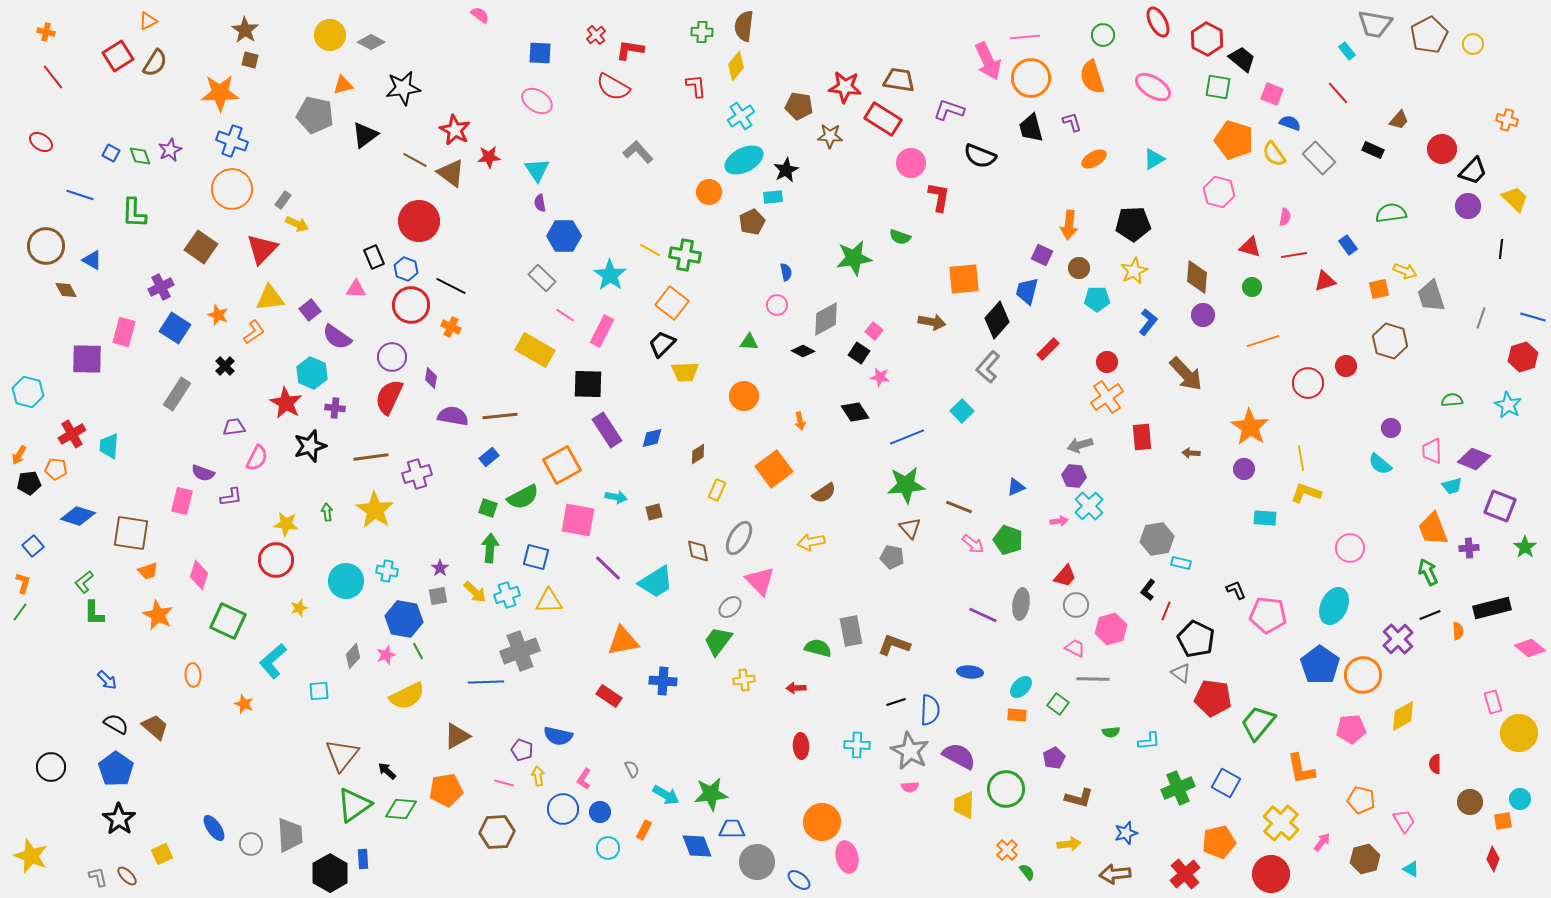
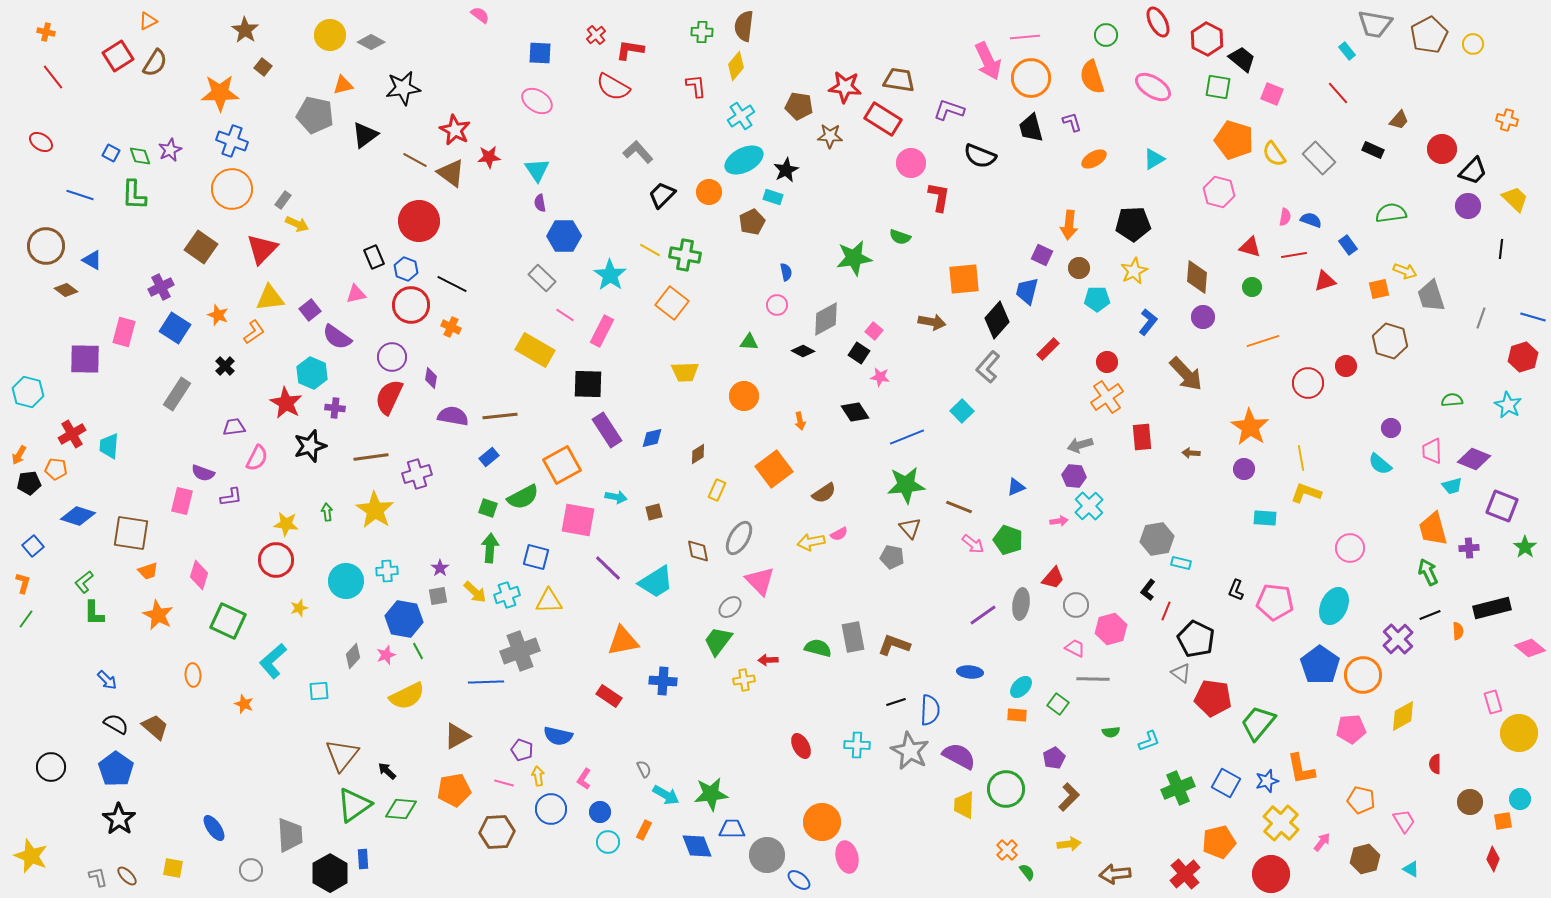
green circle at (1103, 35): moved 3 px right
brown square at (250, 60): moved 13 px right, 7 px down; rotated 24 degrees clockwise
blue semicircle at (1290, 123): moved 21 px right, 97 px down
cyan rectangle at (773, 197): rotated 24 degrees clockwise
green L-shape at (134, 213): moved 18 px up
black line at (451, 286): moved 1 px right, 2 px up
pink triangle at (356, 289): moved 5 px down; rotated 15 degrees counterclockwise
brown diamond at (66, 290): rotated 25 degrees counterclockwise
purple circle at (1203, 315): moved 2 px down
black trapezoid at (662, 344): moved 149 px up
purple square at (87, 359): moved 2 px left
purple square at (1500, 506): moved 2 px right
orange trapezoid at (1433, 529): rotated 6 degrees clockwise
cyan cross at (387, 571): rotated 15 degrees counterclockwise
red trapezoid at (1065, 576): moved 12 px left, 2 px down
black L-shape at (1236, 590): rotated 135 degrees counterclockwise
green line at (20, 612): moved 6 px right, 7 px down
purple line at (983, 615): rotated 60 degrees counterclockwise
pink pentagon at (1268, 615): moved 7 px right, 13 px up
gray rectangle at (851, 631): moved 2 px right, 6 px down
red arrow at (796, 688): moved 28 px left, 28 px up
cyan L-shape at (1149, 741): rotated 15 degrees counterclockwise
red ellipse at (801, 746): rotated 25 degrees counterclockwise
gray semicircle at (632, 769): moved 12 px right
pink semicircle at (910, 787): moved 71 px left, 253 px up; rotated 24 degrees counterclockwise
orange pentagon at (446, 790): moved 8 px right
brown L-shape at (1079, 798): moved 10 px left, 1 px up; rotated 60 degrees counterclockwise
blue circle at (563, 809): moved 12 px left
blue star at (1126, 833): moved 141 px right, 52 px up
gray circle at (251, 844): moved 26 px down
cyan circle at (608, 848): moved 6 px up
yellow square at (162, 854): moved 11 px right, 14 px down; rotated 35 degrees clockwise
gray circle at (757, 862): moved 10 px right, 7 px up
